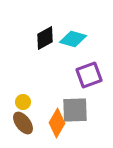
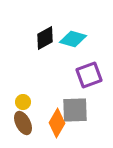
brown ellipse: rotated 10 degrees clockwise
